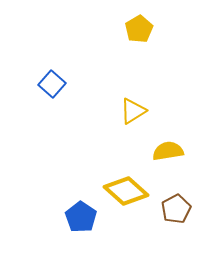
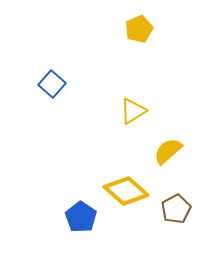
yellow pentagon: rotated 8 degrees clockwise
yellow semicircle: rotated 32 degrees counterclockwise
